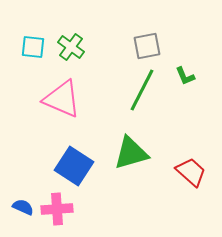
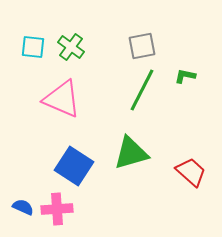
gray square: moved 5 px left
green L-shape: rotated 125 degrees clockwise
